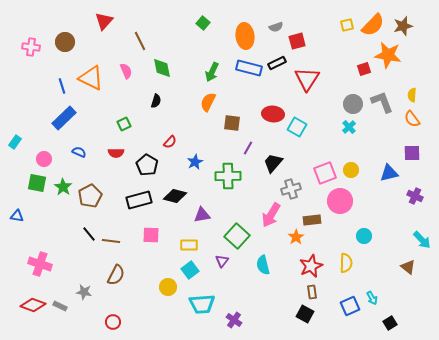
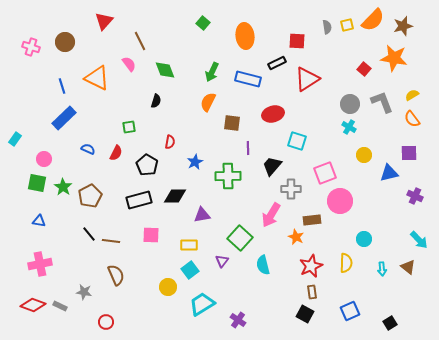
orange semicircle at (373, 25): moved 5 px up
gray semicircle at (276, 27): moved 51 px right; rotated 80 degrees counterclockwise
red square at (297, 41): rotated 18 degrees clockwise
pink cross at (31, 47): rotated 12 degrees clockwise
orange star at (388, 55): moved 6 px right, 3 px down
green diamond at (162, 68): moved 3 px right, 2 px down; rotated 10 degrees counterclockwise
blue rectangle at (249, 68): moved 1 px left, 11 px down
red square at (364, 69): rotated 32 degrees counterclockwise
pink semicircle at (126, 71): moved 3 px right, 7 px up; rotated 14 degrees counterclockwise
orange triangle at (91, 78): moved 6 px right
red triangle at (307, 79): rotated 24 degrees clockwise
yellow semicircle at (412, 95): rotated 56 degrees clockwise
gray circle at (353, 104): moved 3 px left
red ellipse at (273, 114): rotated 20 degrees counterclockwise
green square at (124, 124): moved 5 px right, 3 px down; rotated 16 degrees clockwise
cyan square at (297, 127): moved 14 px down; rotated 12 degrees counterclockwise
cyan cross at (349, 127): rotated 16 degrees counterclockwise
cyan rectangle at (15, 142): moved 3 px up
red semicircle at (170, 142): rotated 32 degrees counterclockwise
purple line at (248, 148): rotated 32 degrees counterclockwise
blue semicircle at (79, 152): moved 9 px right, 3 px up
red semicircle at (116, 153): rotated 63 degrees counterclockwise
purple square at (412, 153): moved 3 px left
black trapezoid at (273, 163): moved 1 px left, 3 px down
yellow circle at (351, 170): moved 13 px right, 15 px up
gray cross at (291, 189): rotated 18 degrees clockwise
black diamond at (175, 196): rotated 15 degrees counterclockwise
blue triangle at (17, 216): moved 22 px right, 5 px down
green square at (237, 236): moved 3 px right, 2 px down
cyan circle at (364, 236): moved 3 px down
orange star at (296, 237): rotated 14 degrees counterclockwise
cyan arrow at (422, 240): moved 3 px left
pink cross at (40, 264): rotated 30 degrees counterclockwise
brown semicircle at (116, 275): rotated 50 degrees counterclockwise
cyan arrow at (372, 298): moved 10 px right, 29 px up; rotated 24 degrees clockwise
cyan trapezoid at (202, 304): rotated 152 degrees clockwise
blue square at (350, 306): moved 5 px down
purple cross at (234, 320): moved 4 px right
red circle at (113, 322): moved 7 px left
